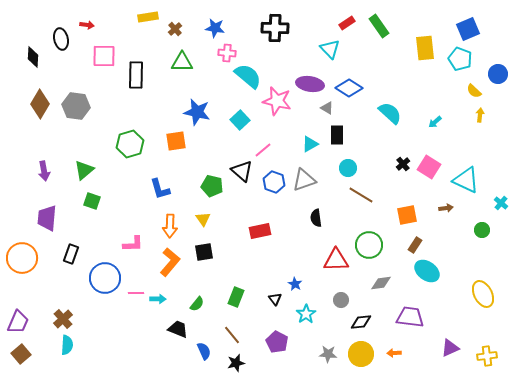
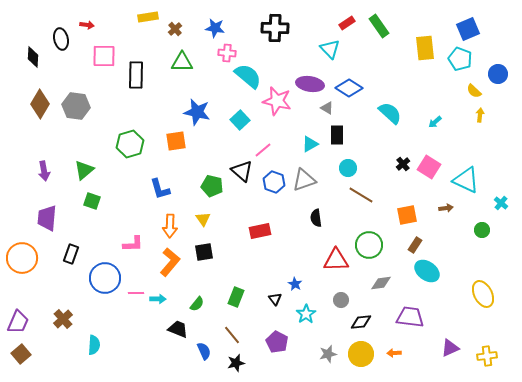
cyan semicircle at (67, 345): moved 27 px right
gray star at (328, 354): rotated 18 degrees counterclockwise
